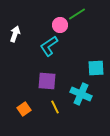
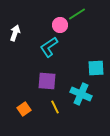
white arrow: moved 1 px up
cyan L-shape: moved 1 px down
